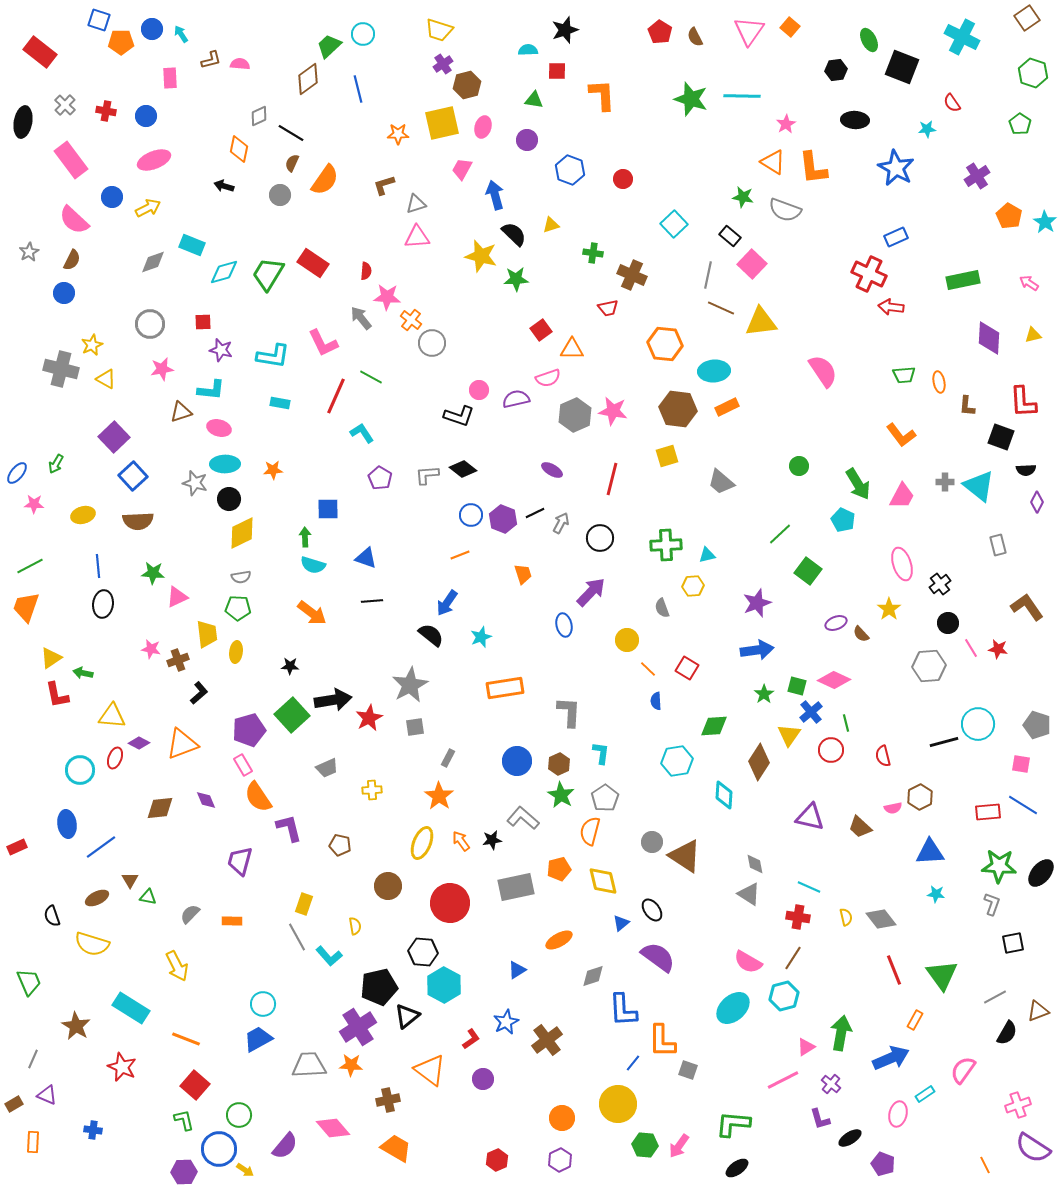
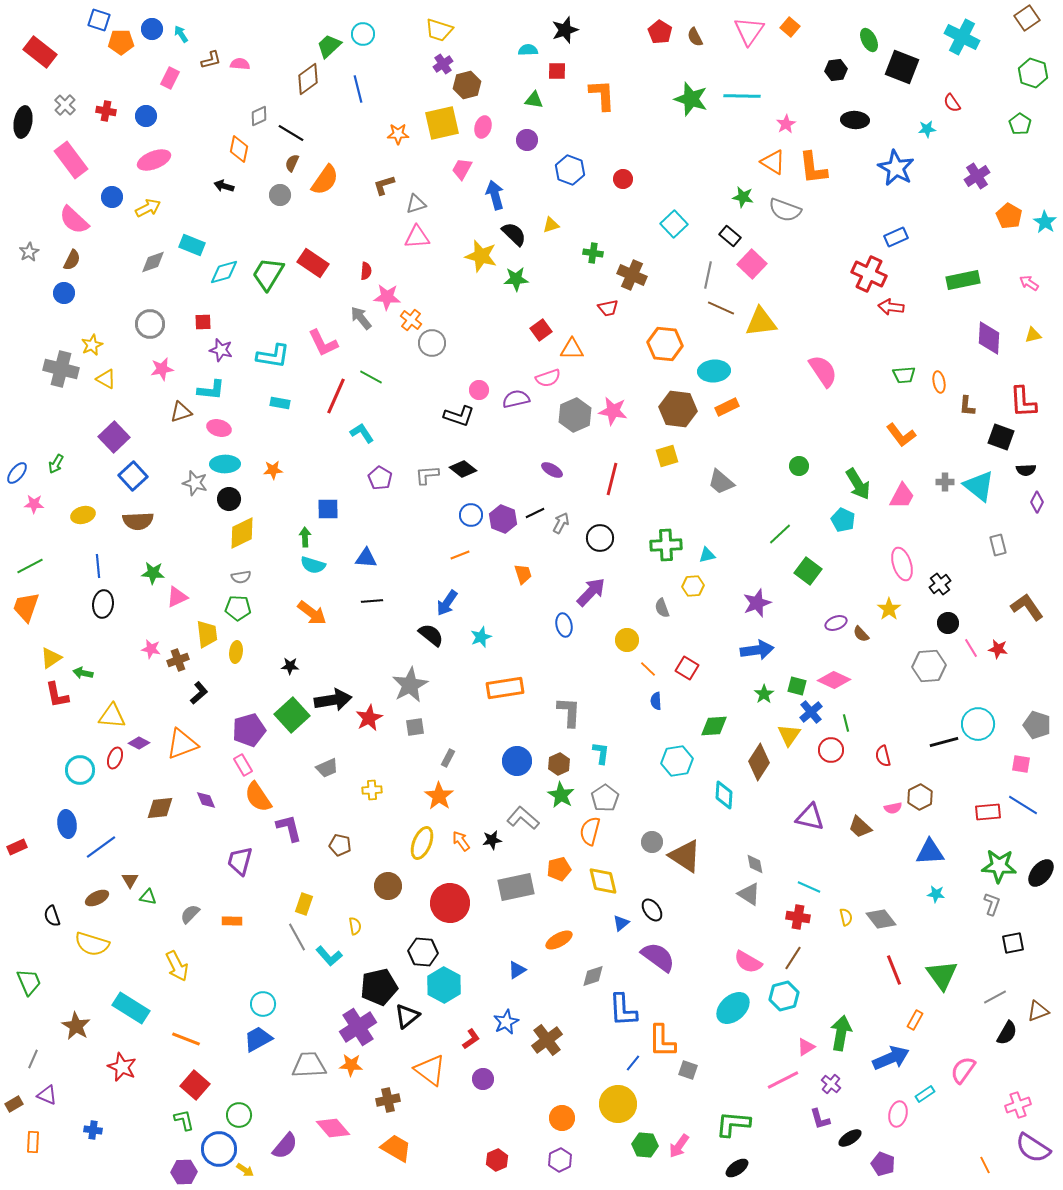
pink rectangle at (170, 78): rotated 30 degrees clockwise
blue triangle at (366, 558): rotated 15 degrees counterclockwise
